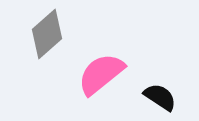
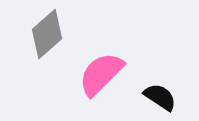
pink semicircle: rotated 6 degrees counterclockwise
